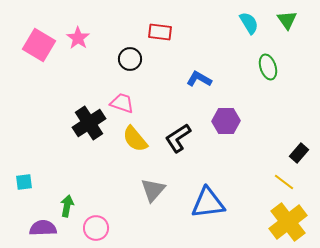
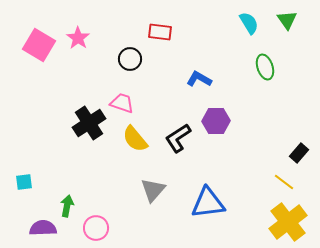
green ellipse: moved 3 px left
purple hexagon: moved 10 px left
